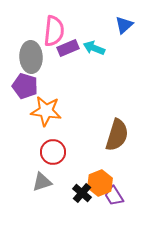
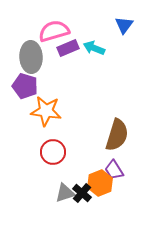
blue triangle: rotated 12 degrees counterclockwise
pink semicircle: rotated 112 degrees counterclockwise
gray triangle: moved 23 px right, 11 px down
purple trapezoid: moved 26 px up
